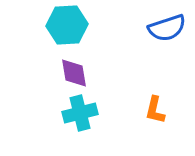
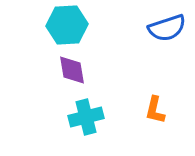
purple diamond: moved 2 px left, 3 px up
cyan cross: moved 6 px right, 4 px down
